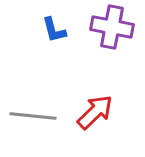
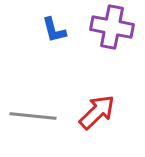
red arrow: moved 2 px right
